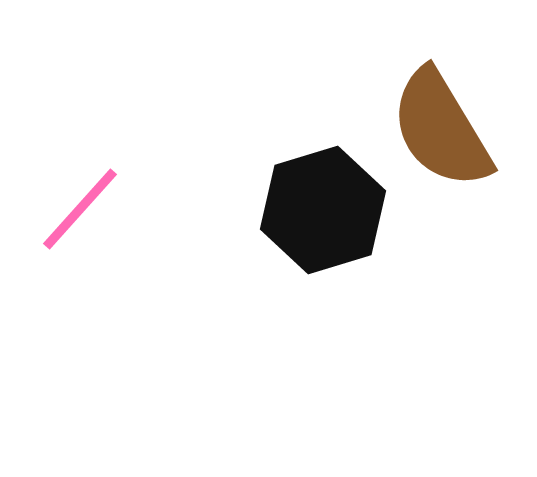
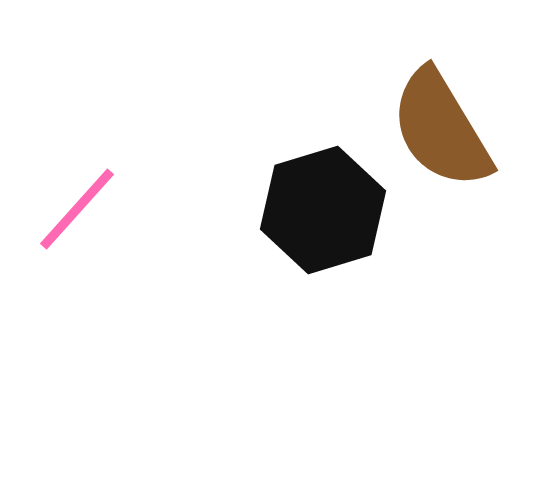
pink line: moved 3 px left
